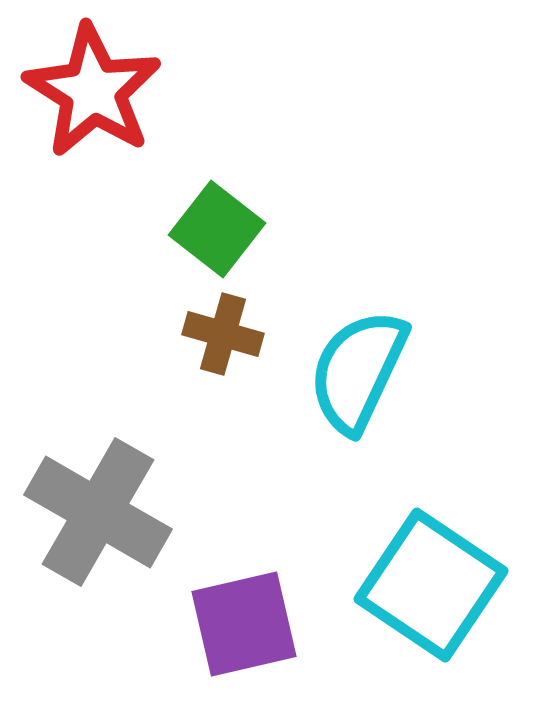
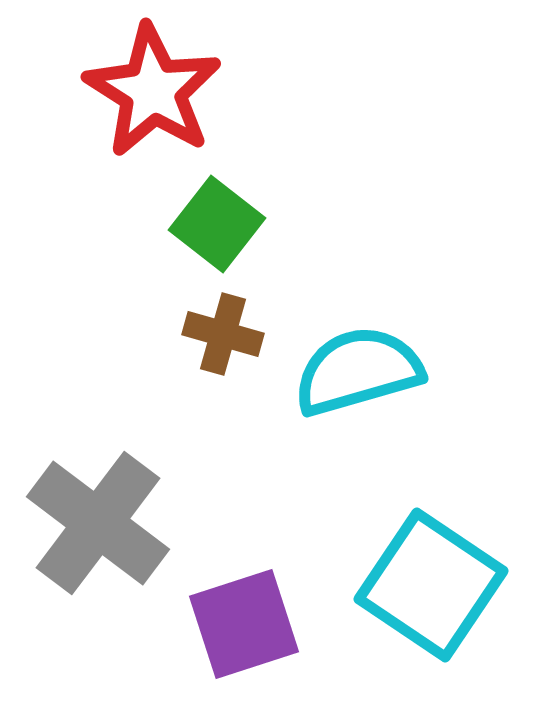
red star: moved 60 px right
green square: moved 5 px up
cyan semicircle: rotated 49 degrees clockwise
gray cross: moved 11 px down; rotated 7 degrees clockwise
purple square: rotated 5 degrees counterclockwise
